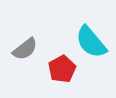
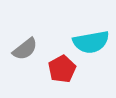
cyan semicircle: rotated 60 degrees counterclockwise
